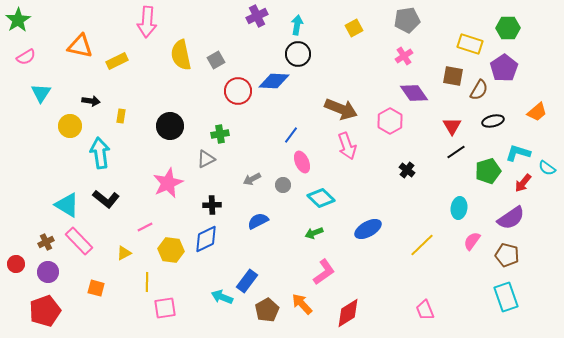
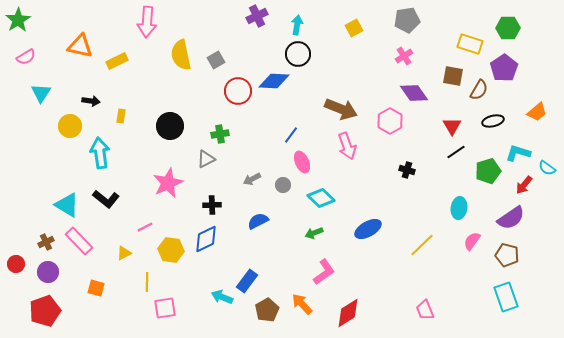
black cross at (407, 170): rotated 21 degrees counterclockwise
red arrow at (523, 183): moved 1 px right, 2 px down
